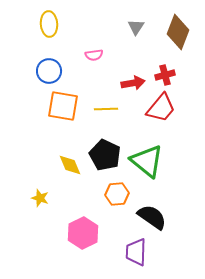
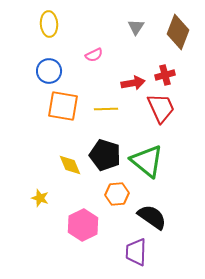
pink semicircle: rotated 18 degrees counterclockwise
red trapezoid: rotated 64 degrees counterclockwise
black pentagon: rotated 8 degrees counterclockwise
pink hexagon: moved 8 px up
